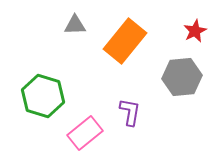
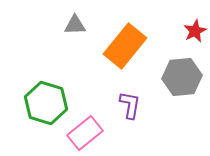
orange rectangle: moved 5 px down
green hexagon: moved 3 px right, 7 px down
purple L-shape: moved 7 px up
